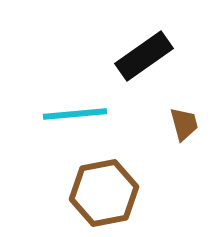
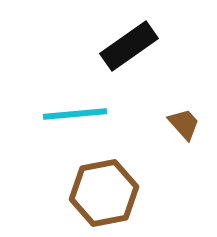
black rectangle: moved 15 px left, 10 px up
brown trapezoid: rotated 27 degrees counterclockwise
